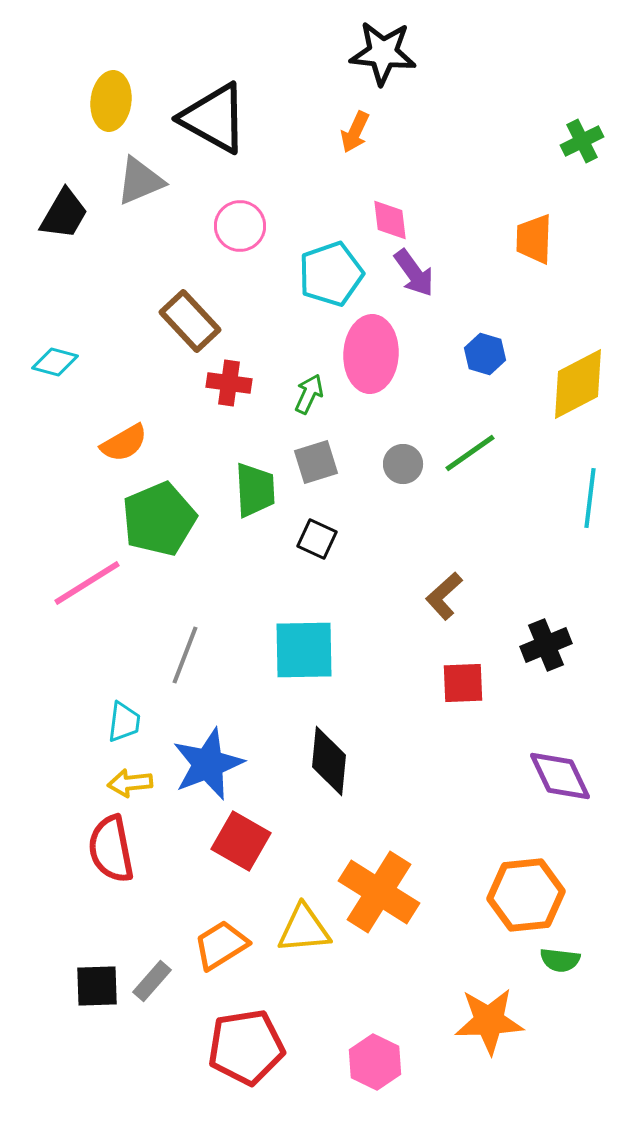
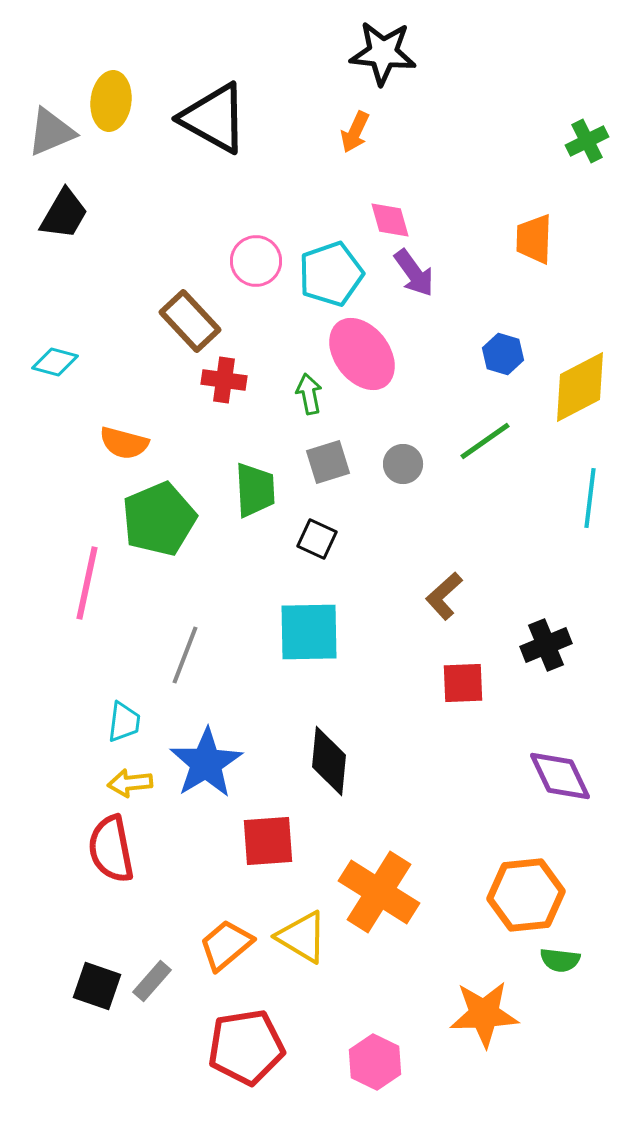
green cross at (582, 141): moved 5 px right
gray triangle at (140, 181): moved 89 px left, 49 px up
pink diamond at (390, 220): rotated 9 degrees counterclockwise
pink circle at (240, 226): moved 16 px right, 35 px down
pink ellipse at (371, 354): moved 9 px left; rotated 40 degrees counterclockwise
blue hexagon at (485, 354): moved 18 px right
red cross at (229, 383): moved 5 px left, 3 px up
yellow diamond at (578, 384): moved 2 px right, 3 px down
green arrow at (309, 394): rotated 36 degrees counterclockwise
orange semicircle at (124, 443): rotated 45 degrees clockwise
green line at (470, 453): moved 15 px right, 12 px up
gray square at (316, 462): moved 12 px right
pink line at (87, 583): rotated 46 degrees counterclockwise
cyan square at (304, 650): moved 5 px right, 18 px up
blue star at (208, 764): moved 2 px left, 1 px up; rotated 10 degrees counterclockwise
red square at (241, 841): moved 27 px right; rotated 34 degrees counterclockwise
yellow triangle at (304, 929): moved 2 px left, 8 px down; rotated 36 degrees clockwise
orange trapezoid at (221, 945): moved 5 px right; rotated 8 degrees counterclockwise
black square at (97, 986): rotated 21 degrees clockwise
orange star at (489, 1021): moved 5 px left, 7 px up
